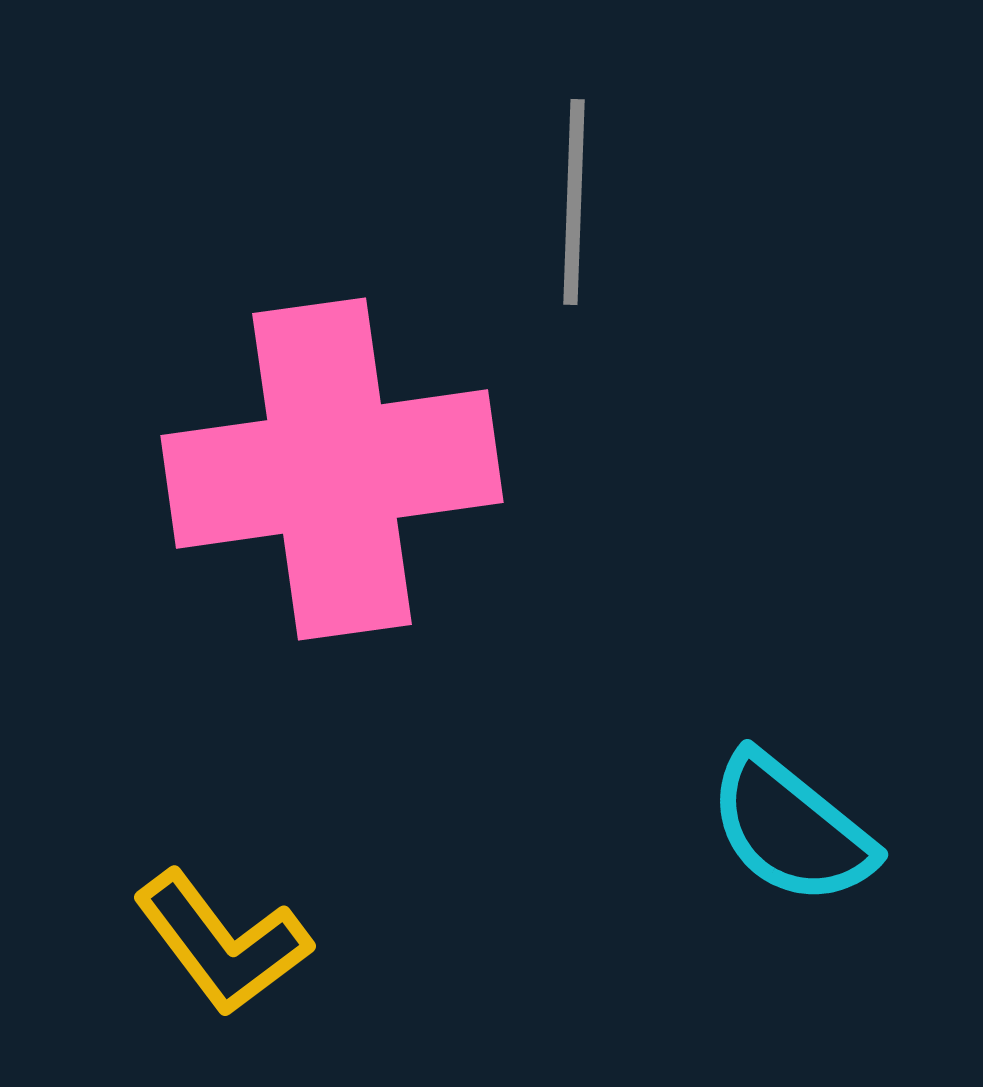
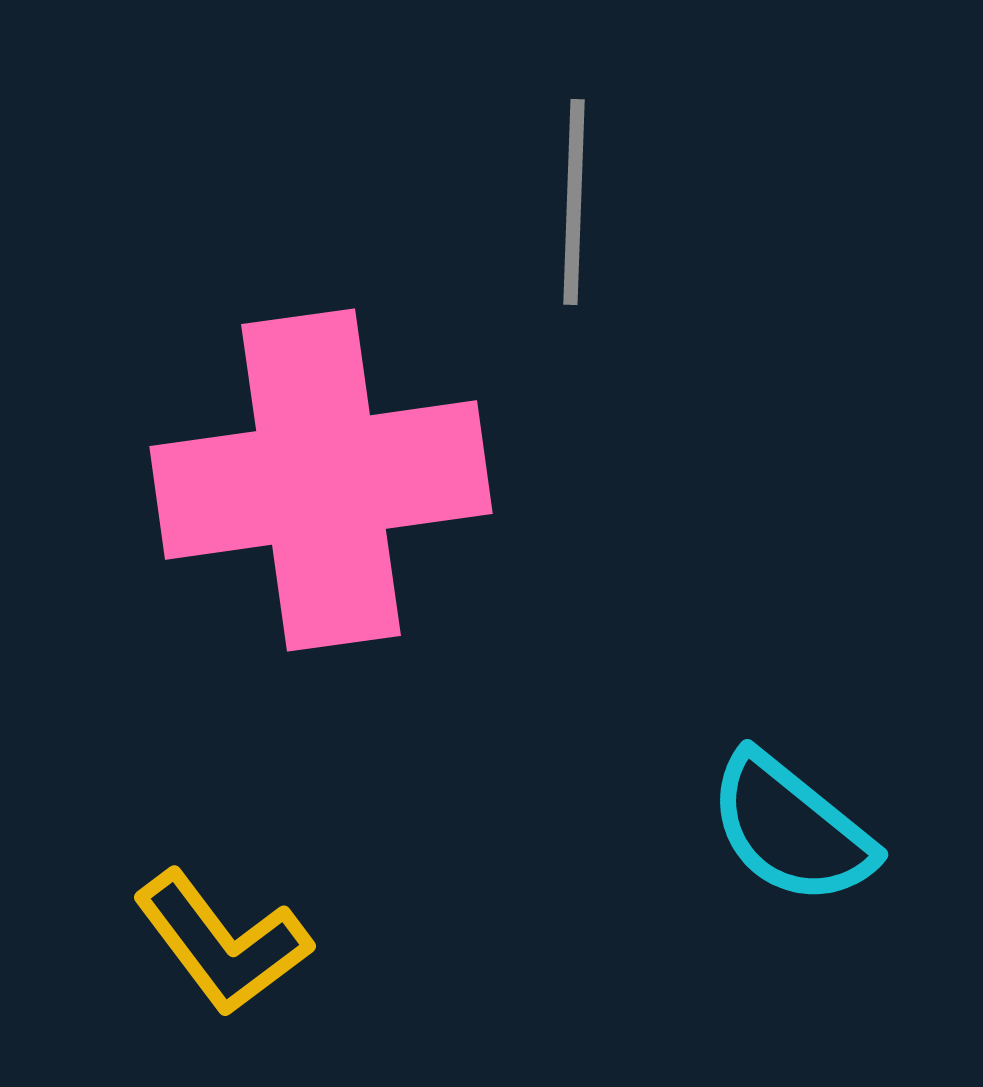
pink cross: moved 11 px left, 11 px down
